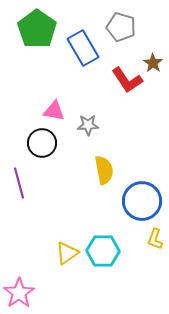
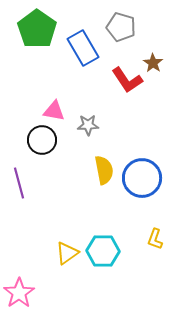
black circle: moved 3 px up
blue circle: moved 23 px up
